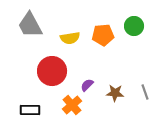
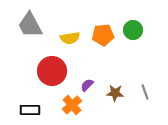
green circle: moved 1 px left, 4 px down
